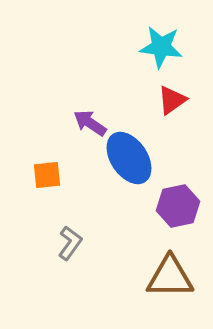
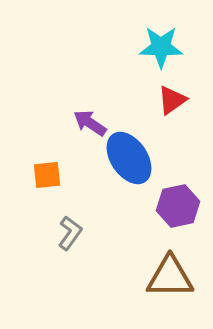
cyan star: rotated 6 degrees counterclockwise
gray L-shape: moved 10 px up
